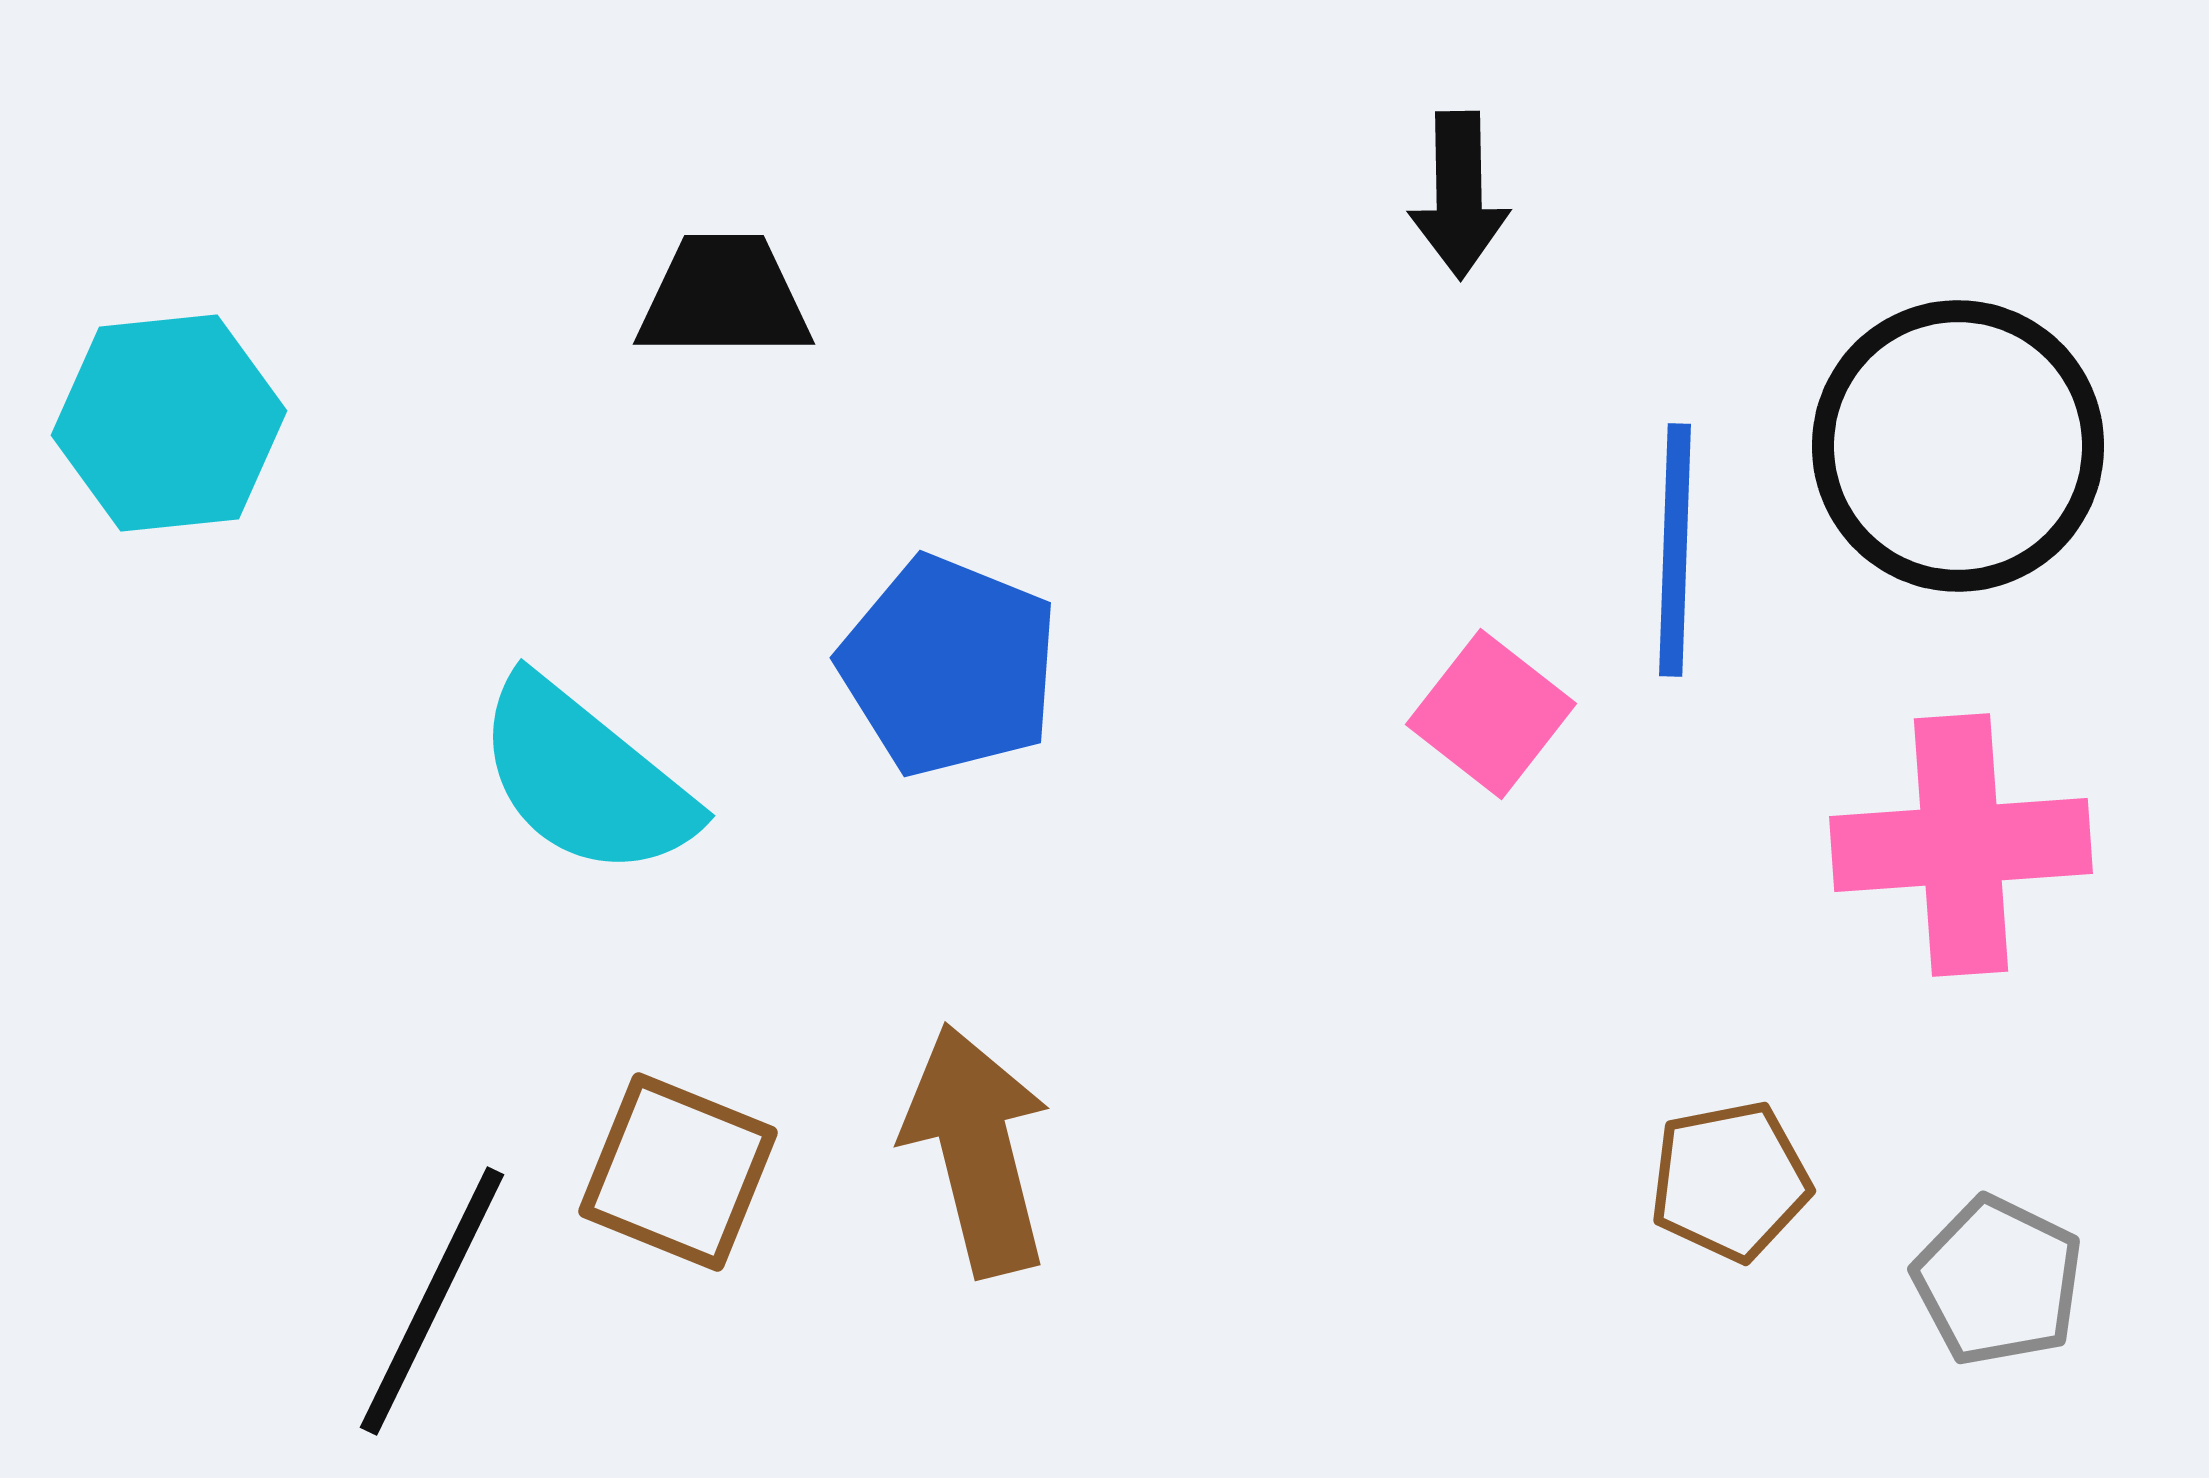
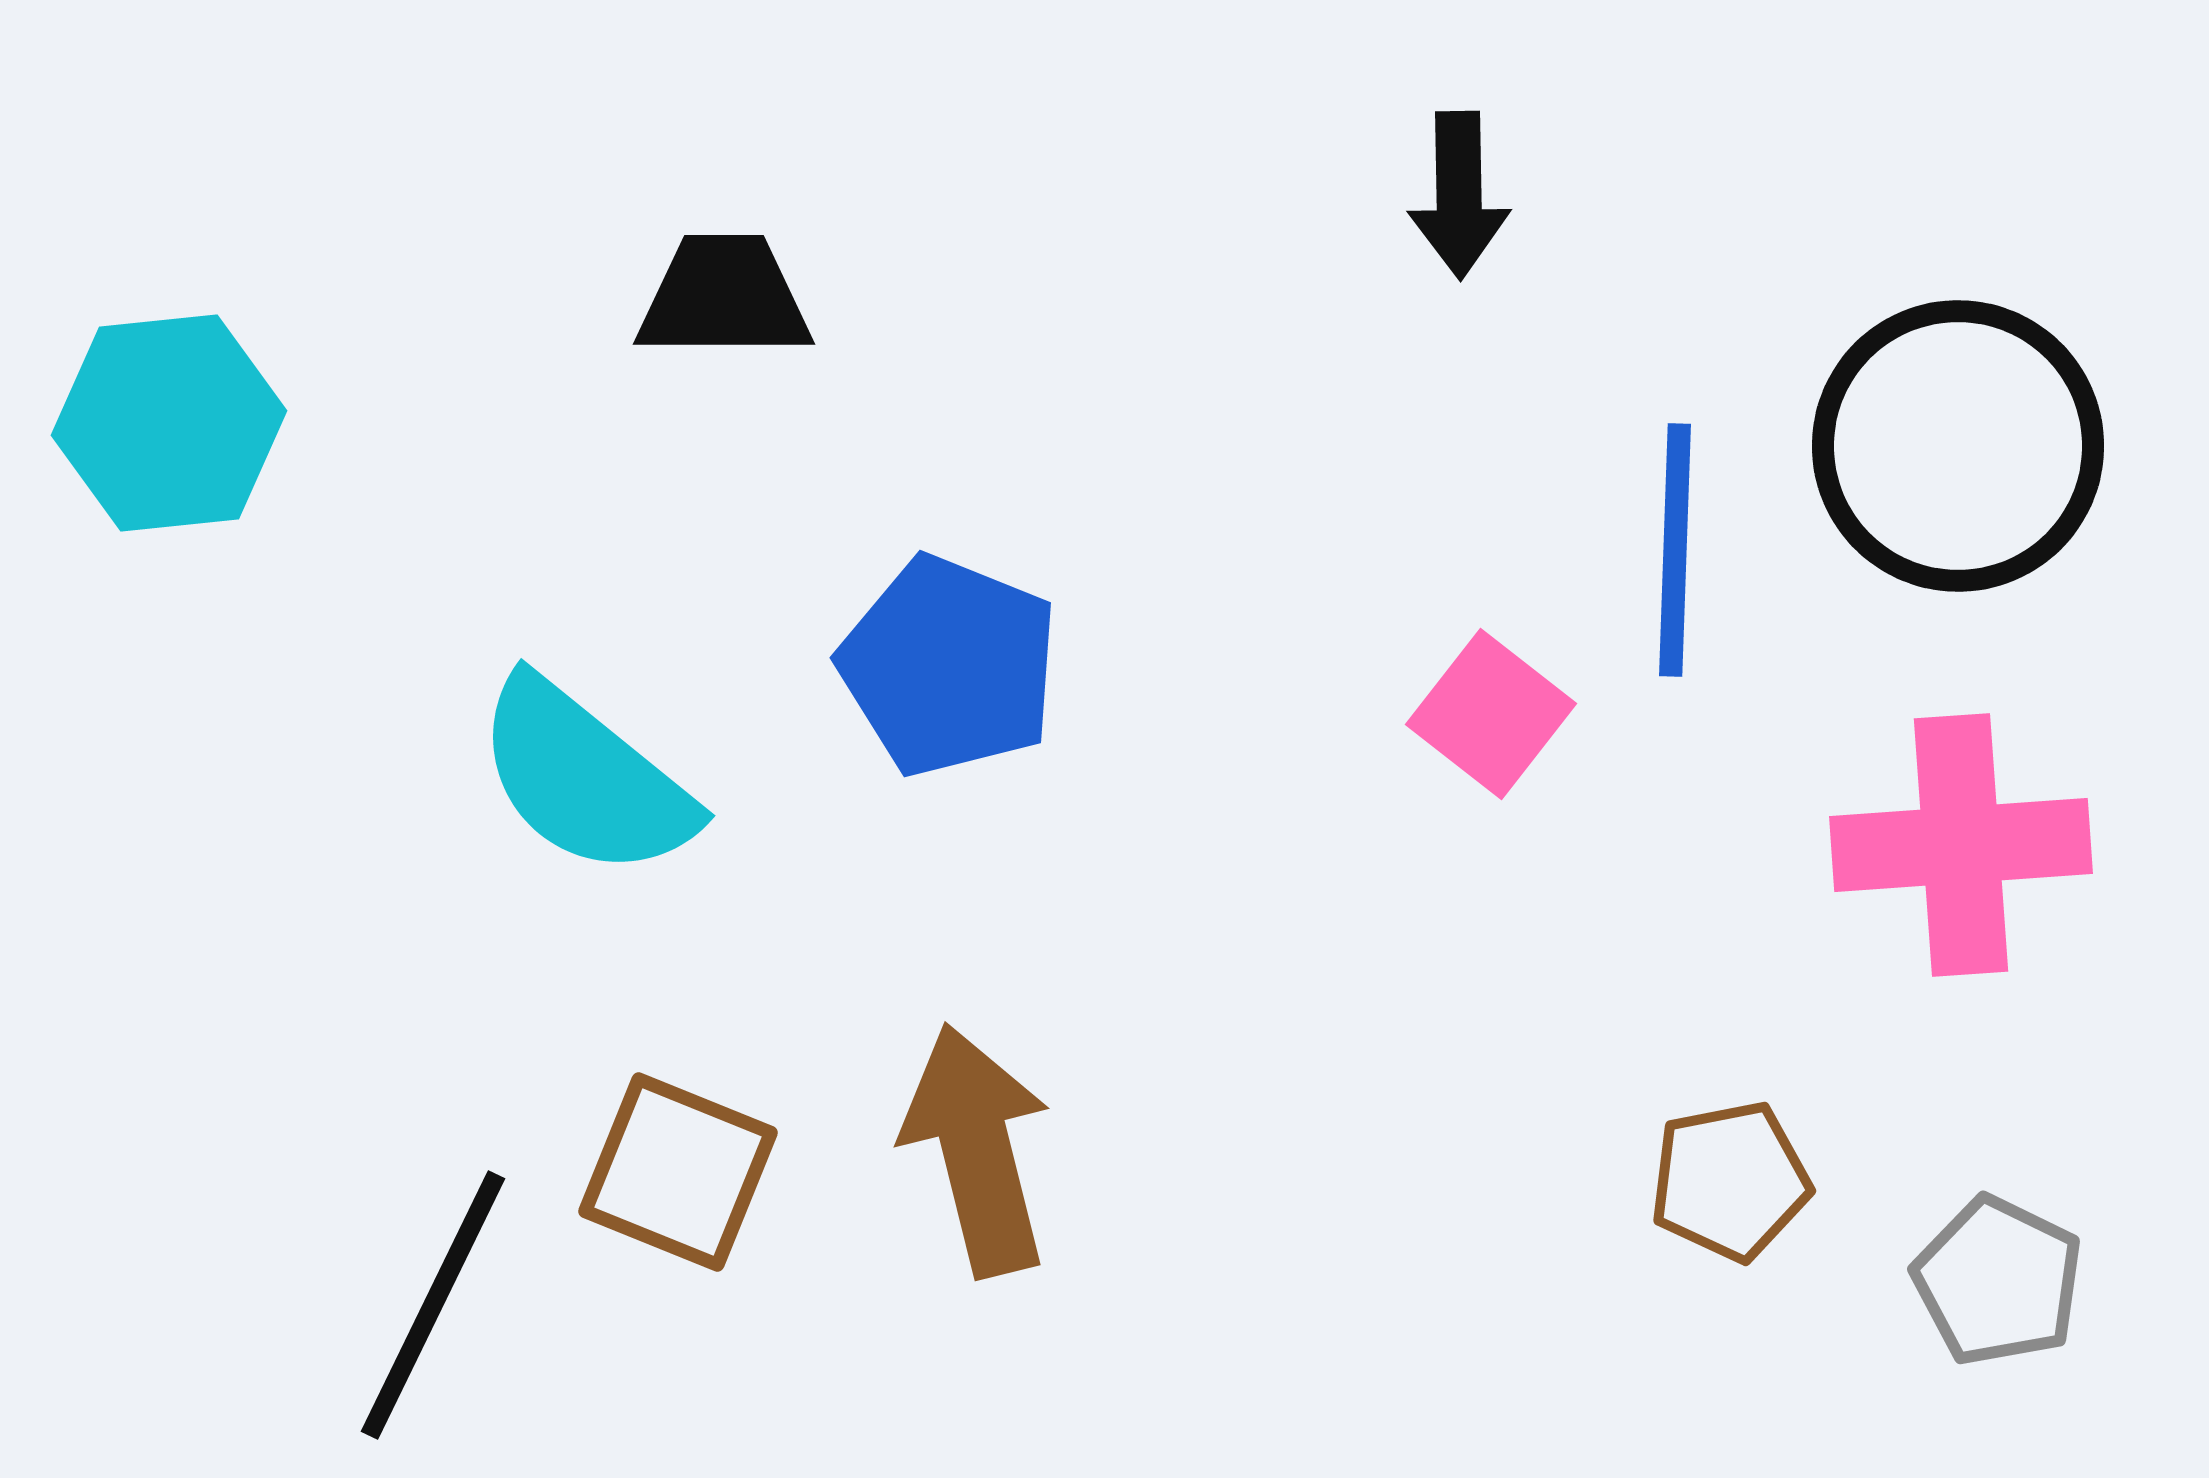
black line: moved 1 px right, 4 px down
